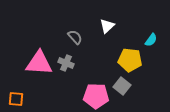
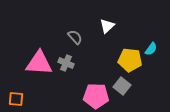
cyan semicircle: moved 9 px down
